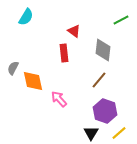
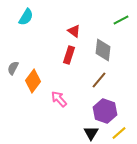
red rectangle: moved 5 px right, 2 px down; rotated 24 degrees clockwise
orange diamond: rotated 50 degrees clockwise
